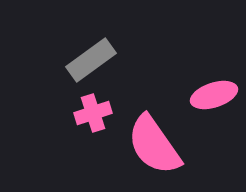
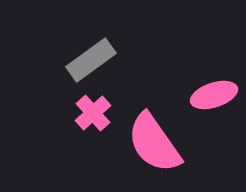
pink cross: rotated 24 degrees counterclockwise
pink semicircle: moved 2 px up
